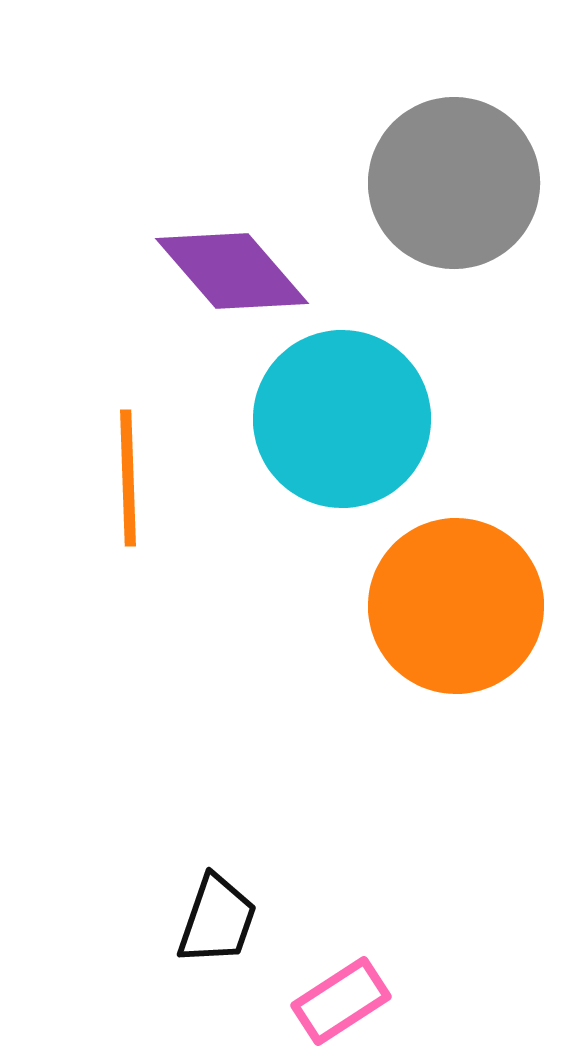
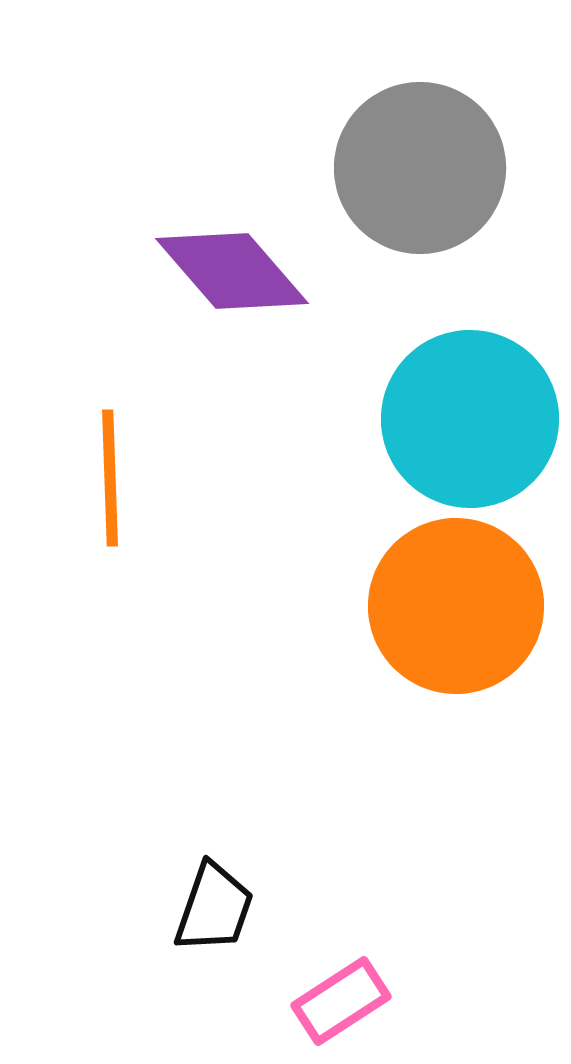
gray circle: moved 34 px left, 15 px up
cyan circle: moved 128 px right
orange line: moved 18 px left
black trapezoid: moved 3 px left, 12 px up
